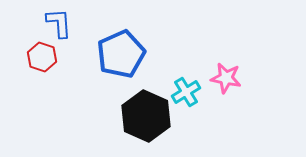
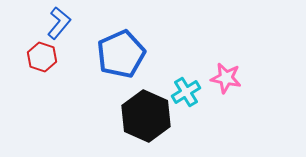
blue L-shape: rotated 44 degrees clockwise
